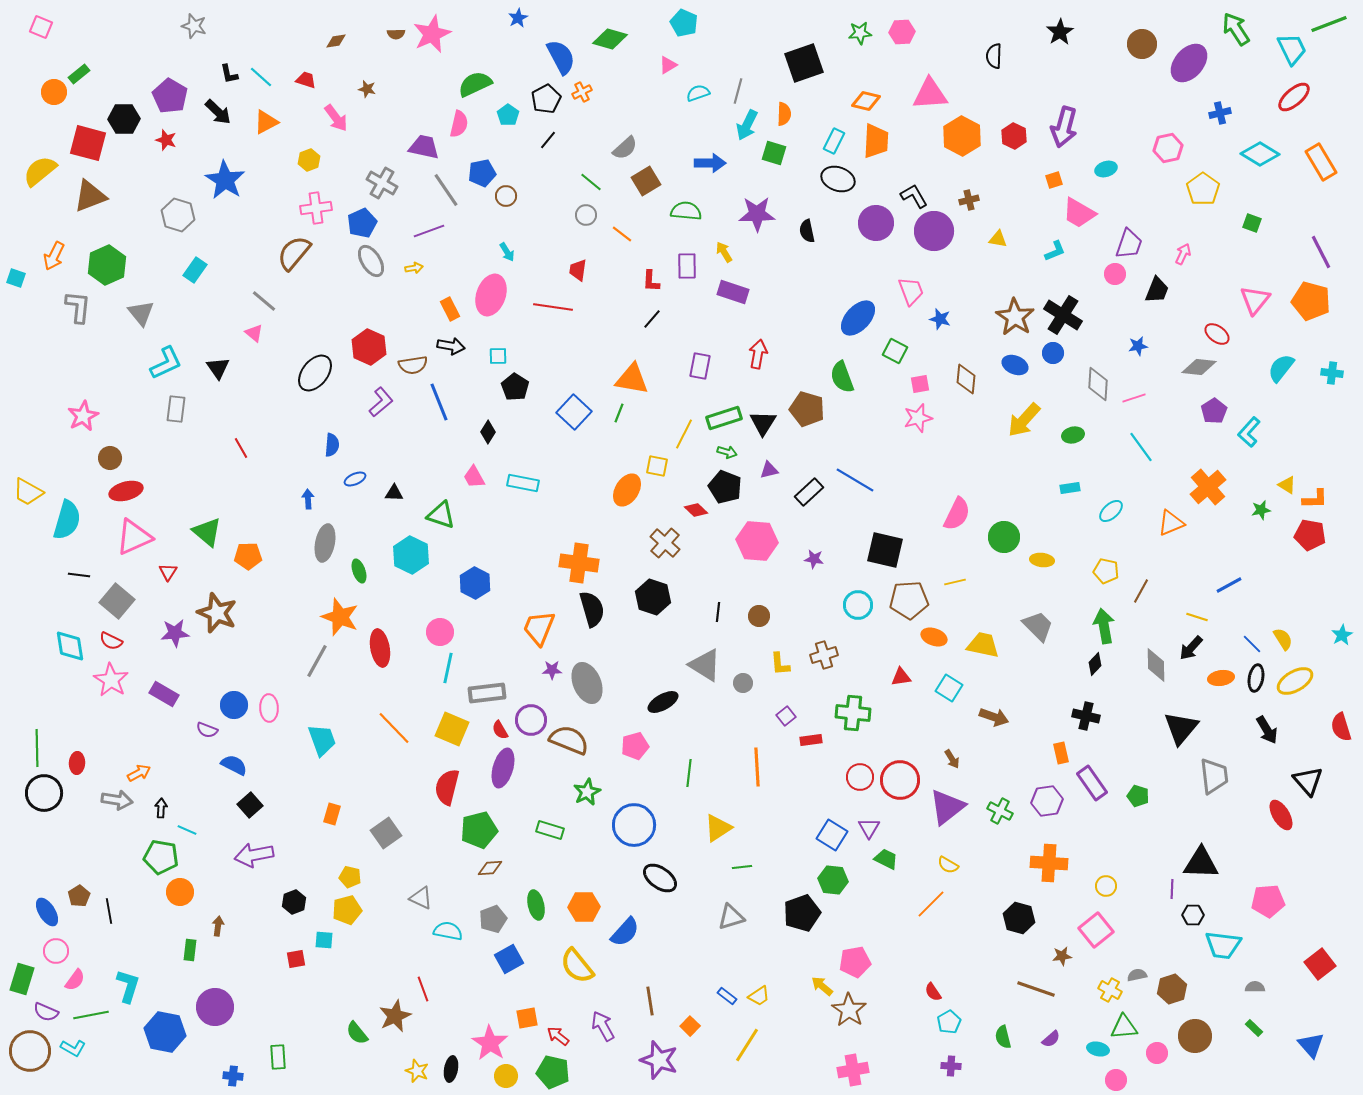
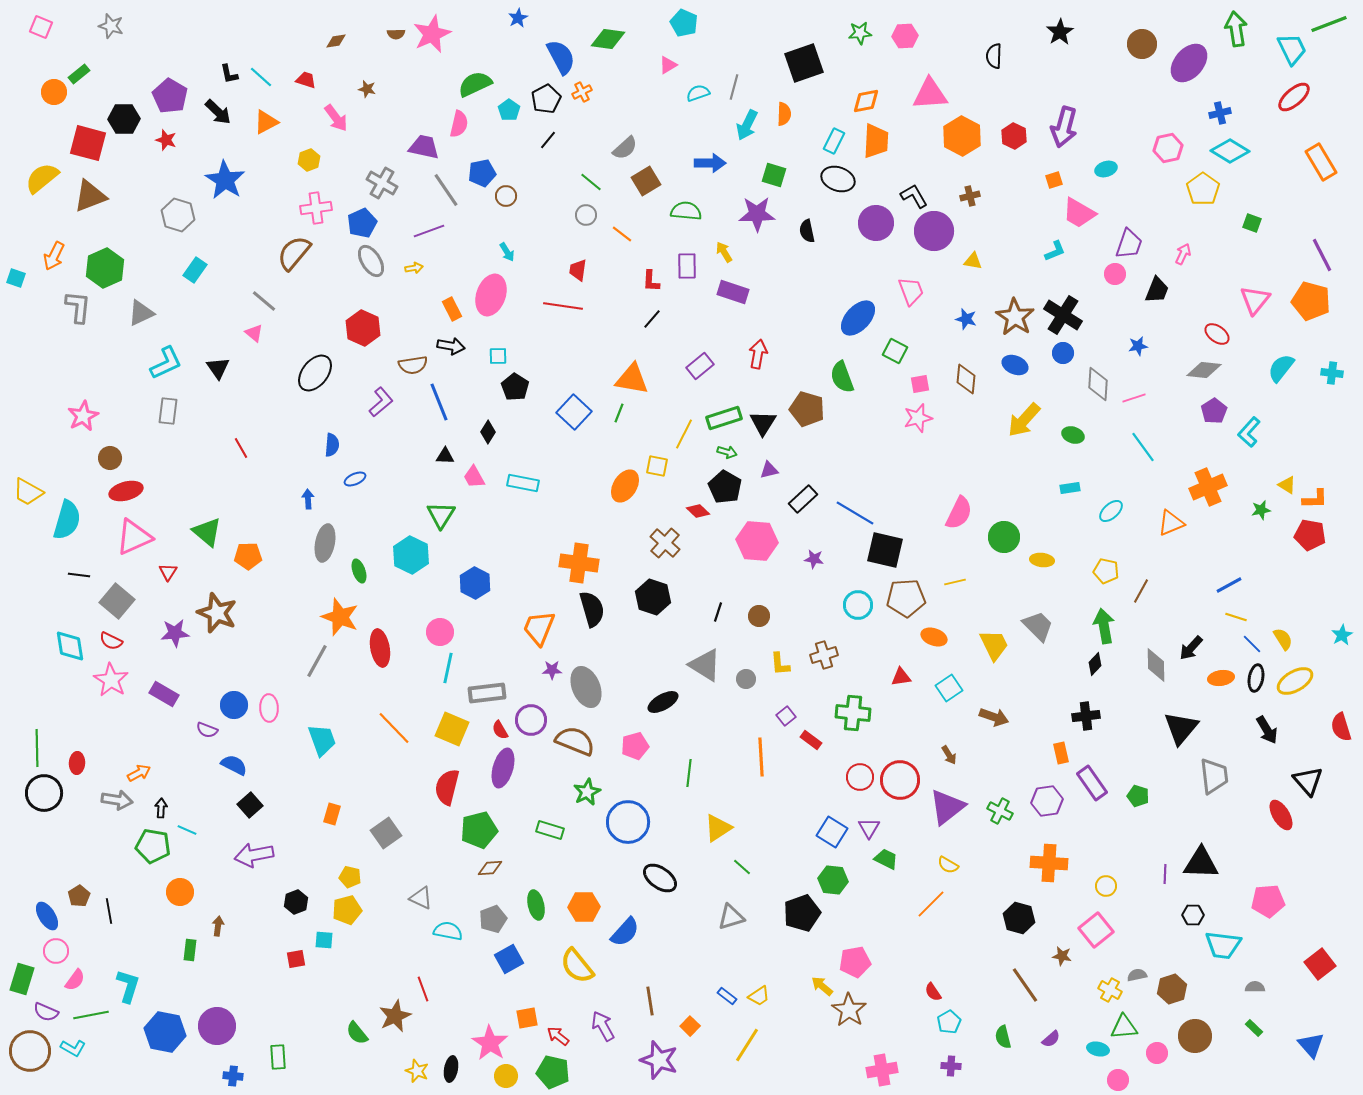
gray star at (194, 26): moved 83 px left
green arrow at (1236, 29): rotated 24 degrees clockwise
pink hexagon at (902, 32): moved 3 px right, 4 px down
green diamond at (610, 39): moved 2 px left; rotated 8 degrees counterclockwise
gray line at (738, 91): moved 4 px left, 4 px up
orange diamond at (866, 101): rotated 24 degrees counterclockwise
cyan pentagon at (508, 115): moved 1 px right, 5 px up
green square at (774, 153): moved 22 px down
cyan diamond at (1260, 154): moved 30 px left, 3 px up
yellow semicircle at (40, 171): moved 2 px right, 7 px down
brown cross at (969, 200): moved 1 px right, 4 px up
yellow triangle at (998, 239): moved 25 px left, 22 px down
purple line at (1321, 252): moved 1 px right, 3 px down
green hexagon at (107, 265): moved 2 px left, 3 px down
red line at (553, 307): moved 10 px right, 1 px up
orange rectangle at (450, 309): moved 2 px right
gray triangle at (141, 313): rotated 44 degrees clockwise
blue star at (940, 319): moved 26 px right
red hexagon at (369, 347): moved 6 px left, 19 px up
blue circle at (1053, 353): moved 10 px right
purple rectangle at (700, 366): rotated 40 degrees clockwise
gray diamond at (1199, 367): moved 5 px right, 3 px down
gray rectangle at (176, 409): moved 8 px left, 2 px down
green ellipse at (1073, 435): rotated 30 degrees clockwise
cyan line at (1141, 447): moved 2 px right
blue line at (855, 480): moved 33 px down
black pentagon at (725, 487): rotated 8 degrees clockwise
orange cross at (1208, 487): rotated 18 degrees clockwise
orange ellipse at (627, 490): moved 2 px left, 4 px up
black rectangle at (809, 492): moved 6 px left, 7 px down
black triangle at (394, 493): moved 51 px right, 37 px up
red diamond at (696, 510): moved 2 px right, 1 px down
pink semicircle at (957, 514): moved 2 px right, 1 px up
green triangle at (441, 515): rotated 44 degrees clockwise
brown pentagon at (909, 600): moved 3 px left, 2 px up
black line at (718, 612): rotated 12 degrees clockwise
yellow line at (1197, 617): moved 39 px right
yellow trapezoid at (983, 645): moved 11 px right; rotated 52 degrees clockwise
gray ellipse at (587, 683): moved 1 px left, 4 px down
gray circle at (743, 683): moved 3 px right, 4 px up
cyan square at (949, 688): rotated 24 degrees clockwise
black cross at (1086, 716): rotated 20 degrees counterclockwise
brown semicircle at (569, 740): moved 6 px right, 1 px down
red rectangle at (811, 740): rotated 45 degrees clockwise
brown arrow at (952, 759): moved 3 px left, 4 px up
orange line at (757, 767): moved 4 px right, 10 px up
blue circle at (634, 825): moved 6 px left, 3 px up
blue square at (832, 835): moved 3 px up
green pentagon at (161, 857): moved 8 px left, 11 px up
green line at (742, 867): rotated 48 degrees clockwise
purple line at (1172, 889): moved 7 px left, 15 px up
black hexagon at (294, 902): moved 2 px right
blue ellipse at (47, 912): moved 4 px down
brown star at (1062, 956): rotated 18 degrees clockwise
brown line at (1036, 989): moved 11 px left, 4 px up; rotated 36 degrees clockwise
purple circle at (215, 1007): moved 2 px right, 19 px down
pink cross at (853, 1070): moved 29 px right
pink circle at (1116, 1080): moved 2 px right
